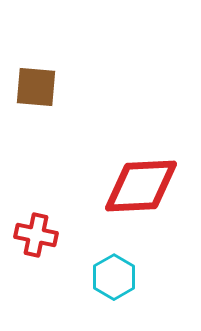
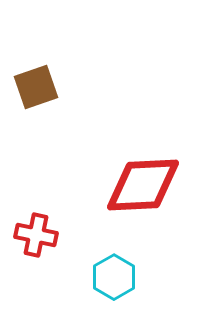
brown square: rotated 24 degrees counterclockwise
red diamond: moved 2 px right, 1 px up
